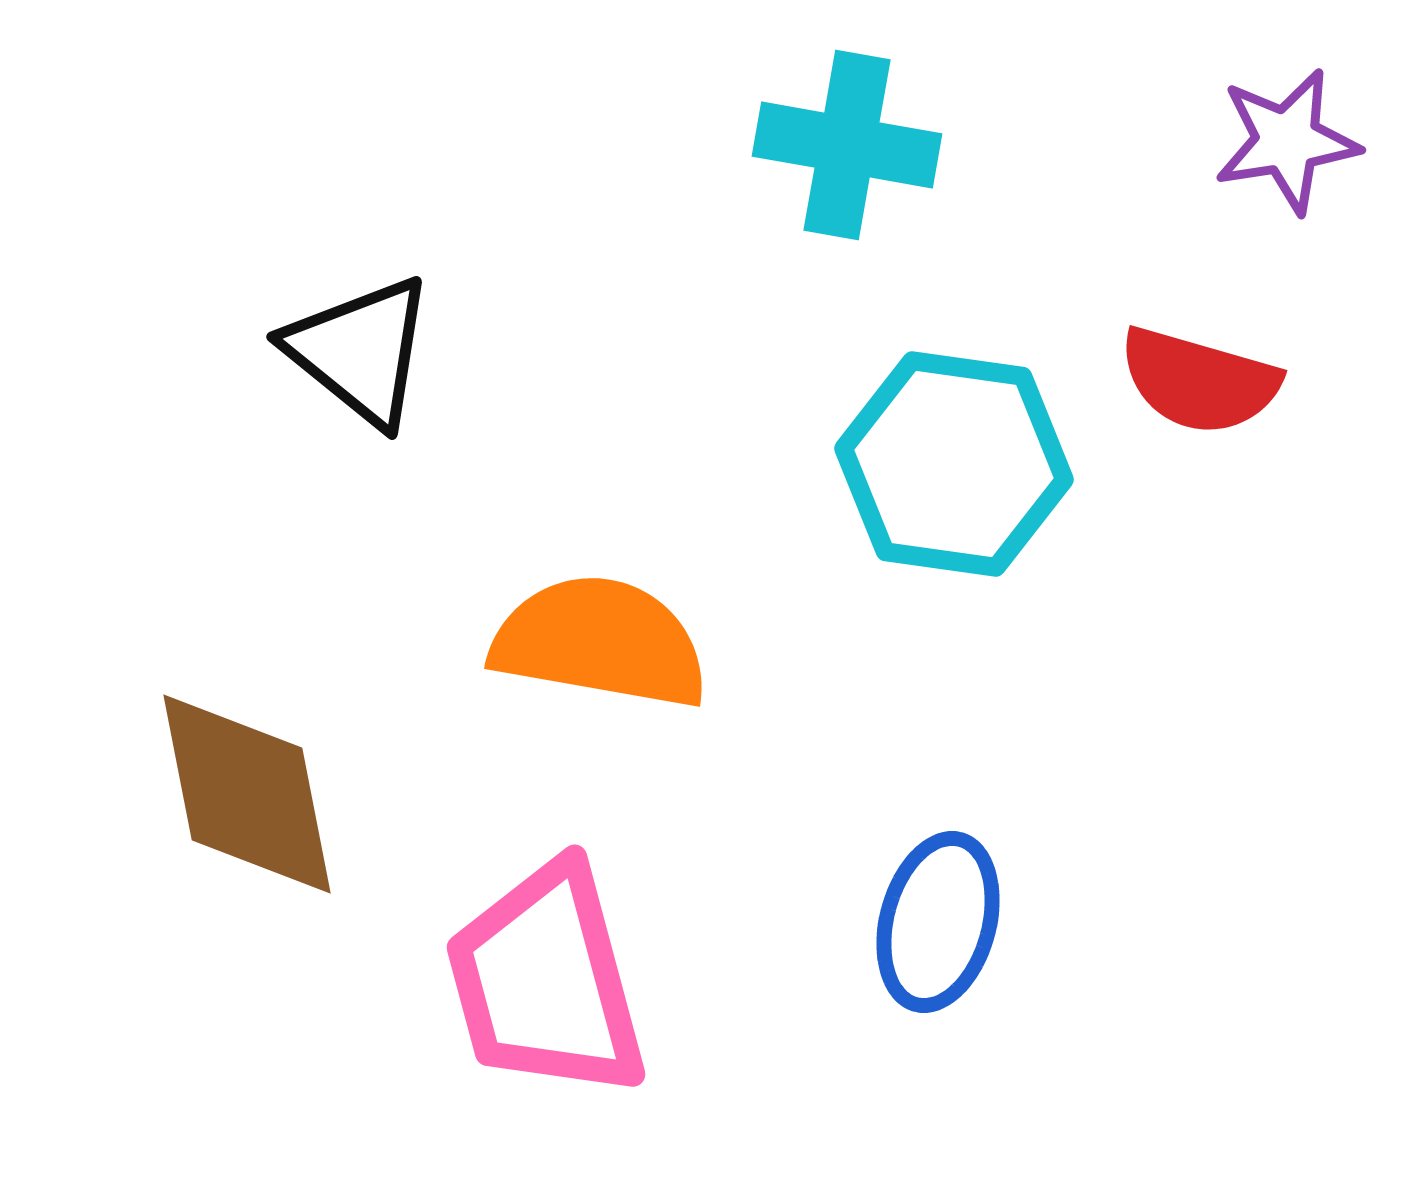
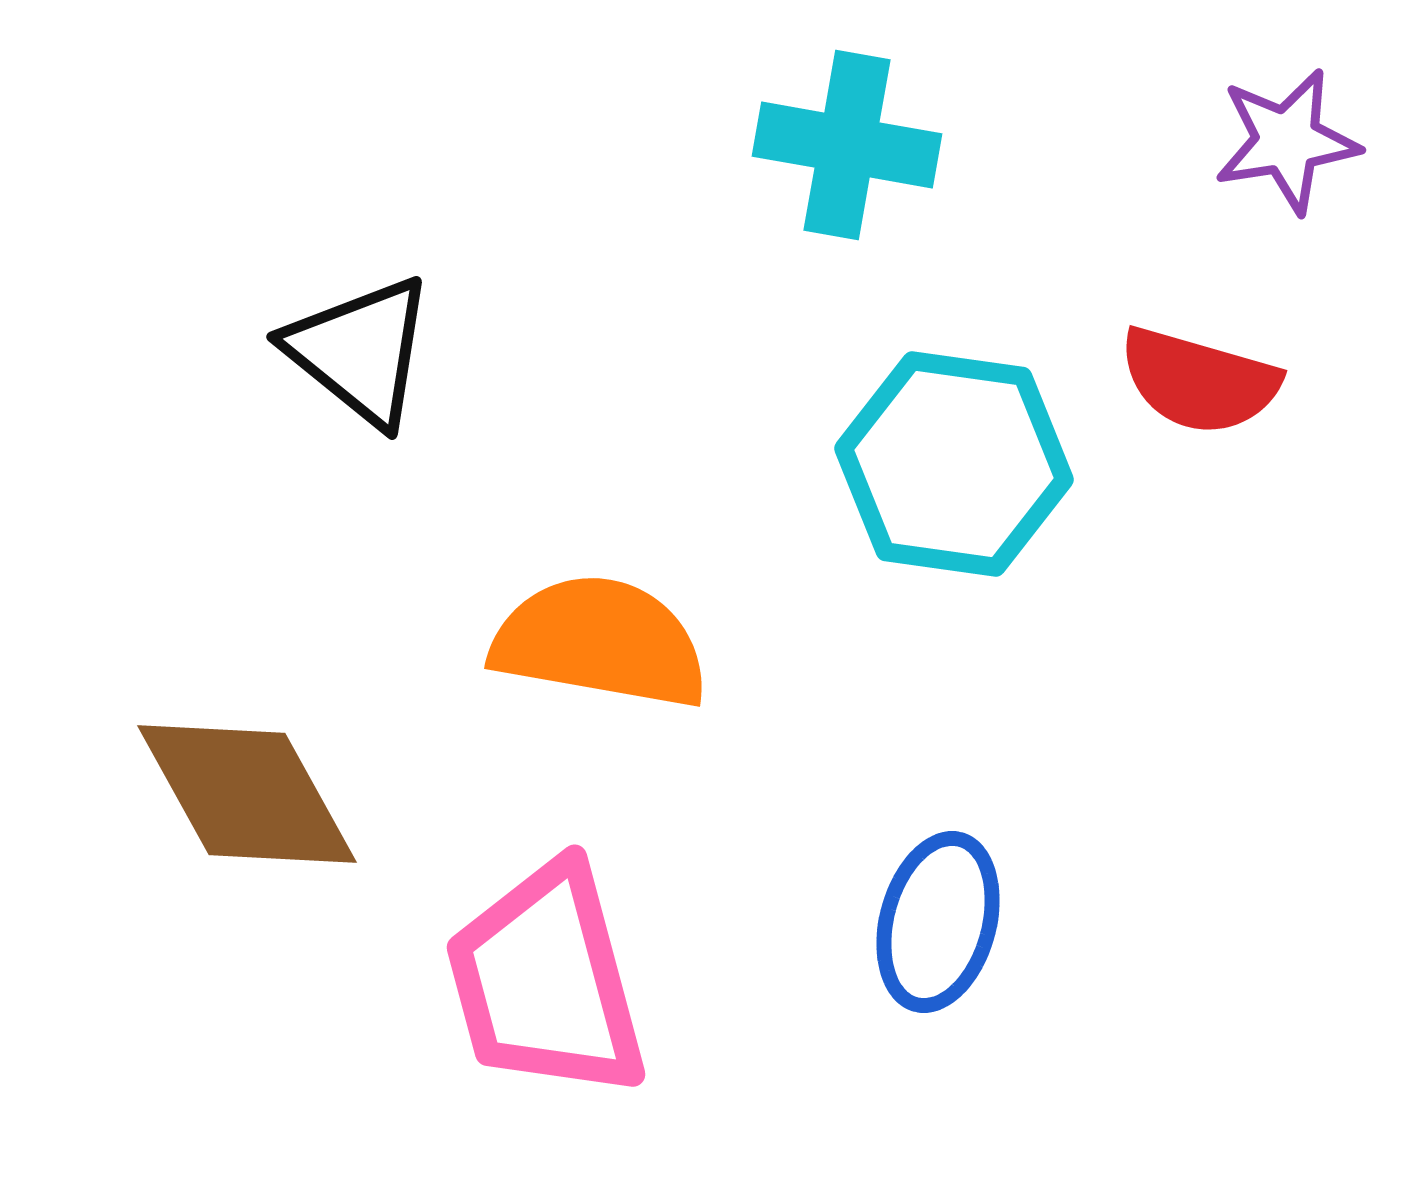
brown diamond: rotated 18 degrees counterclockwise
